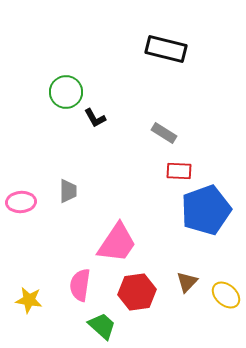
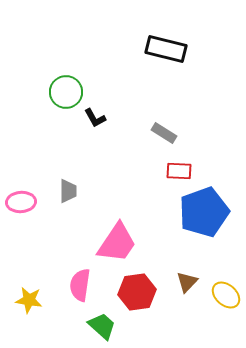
blue pentagon: moved 2 px left, 2 px down
